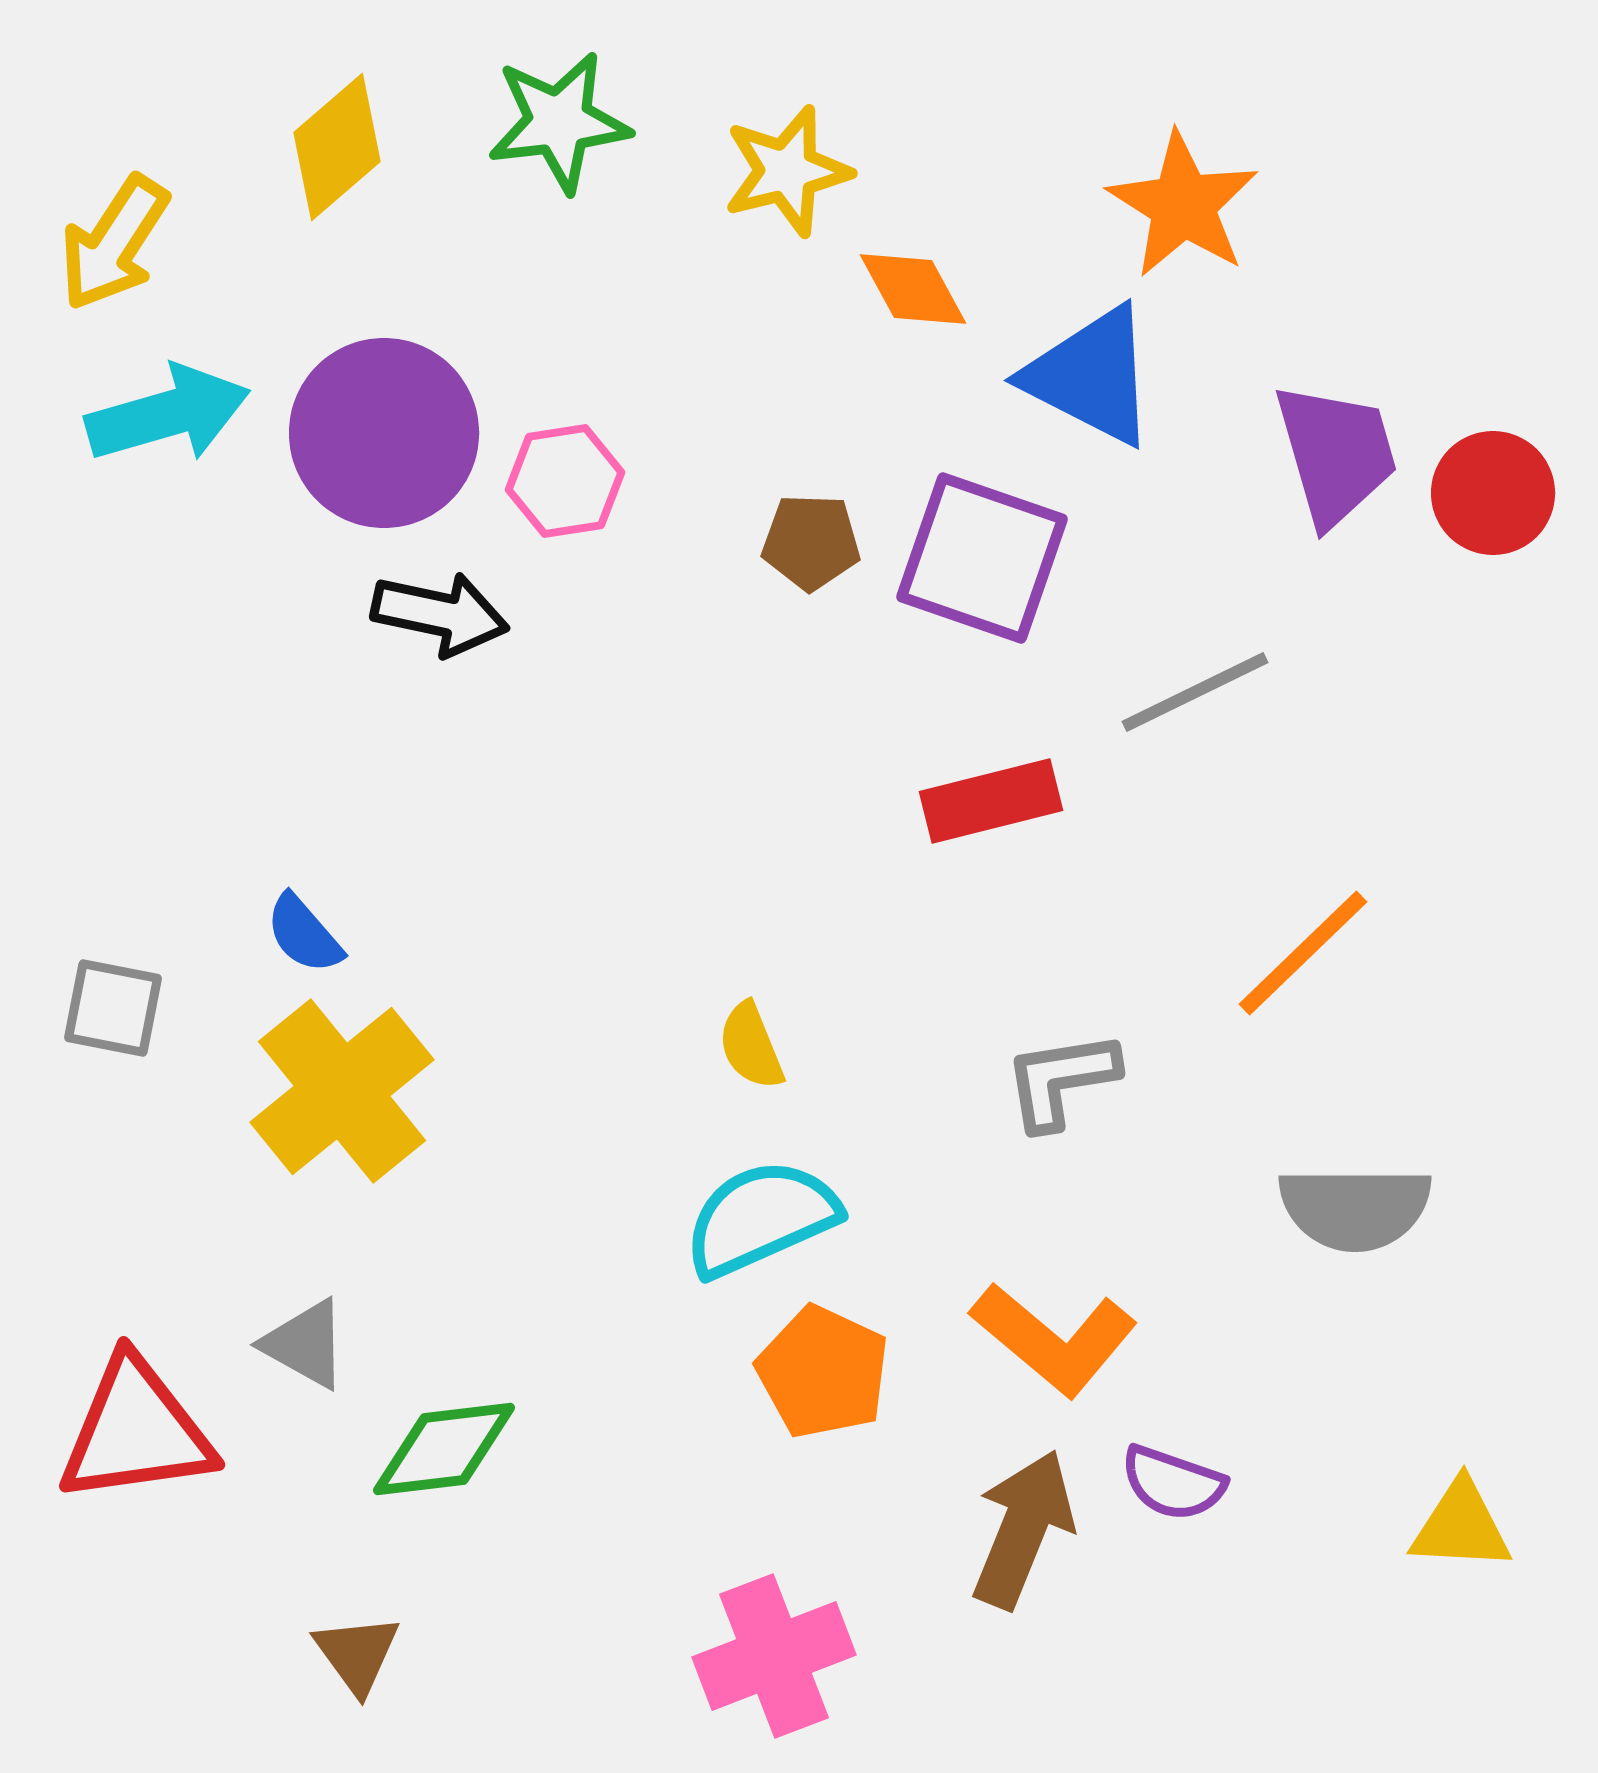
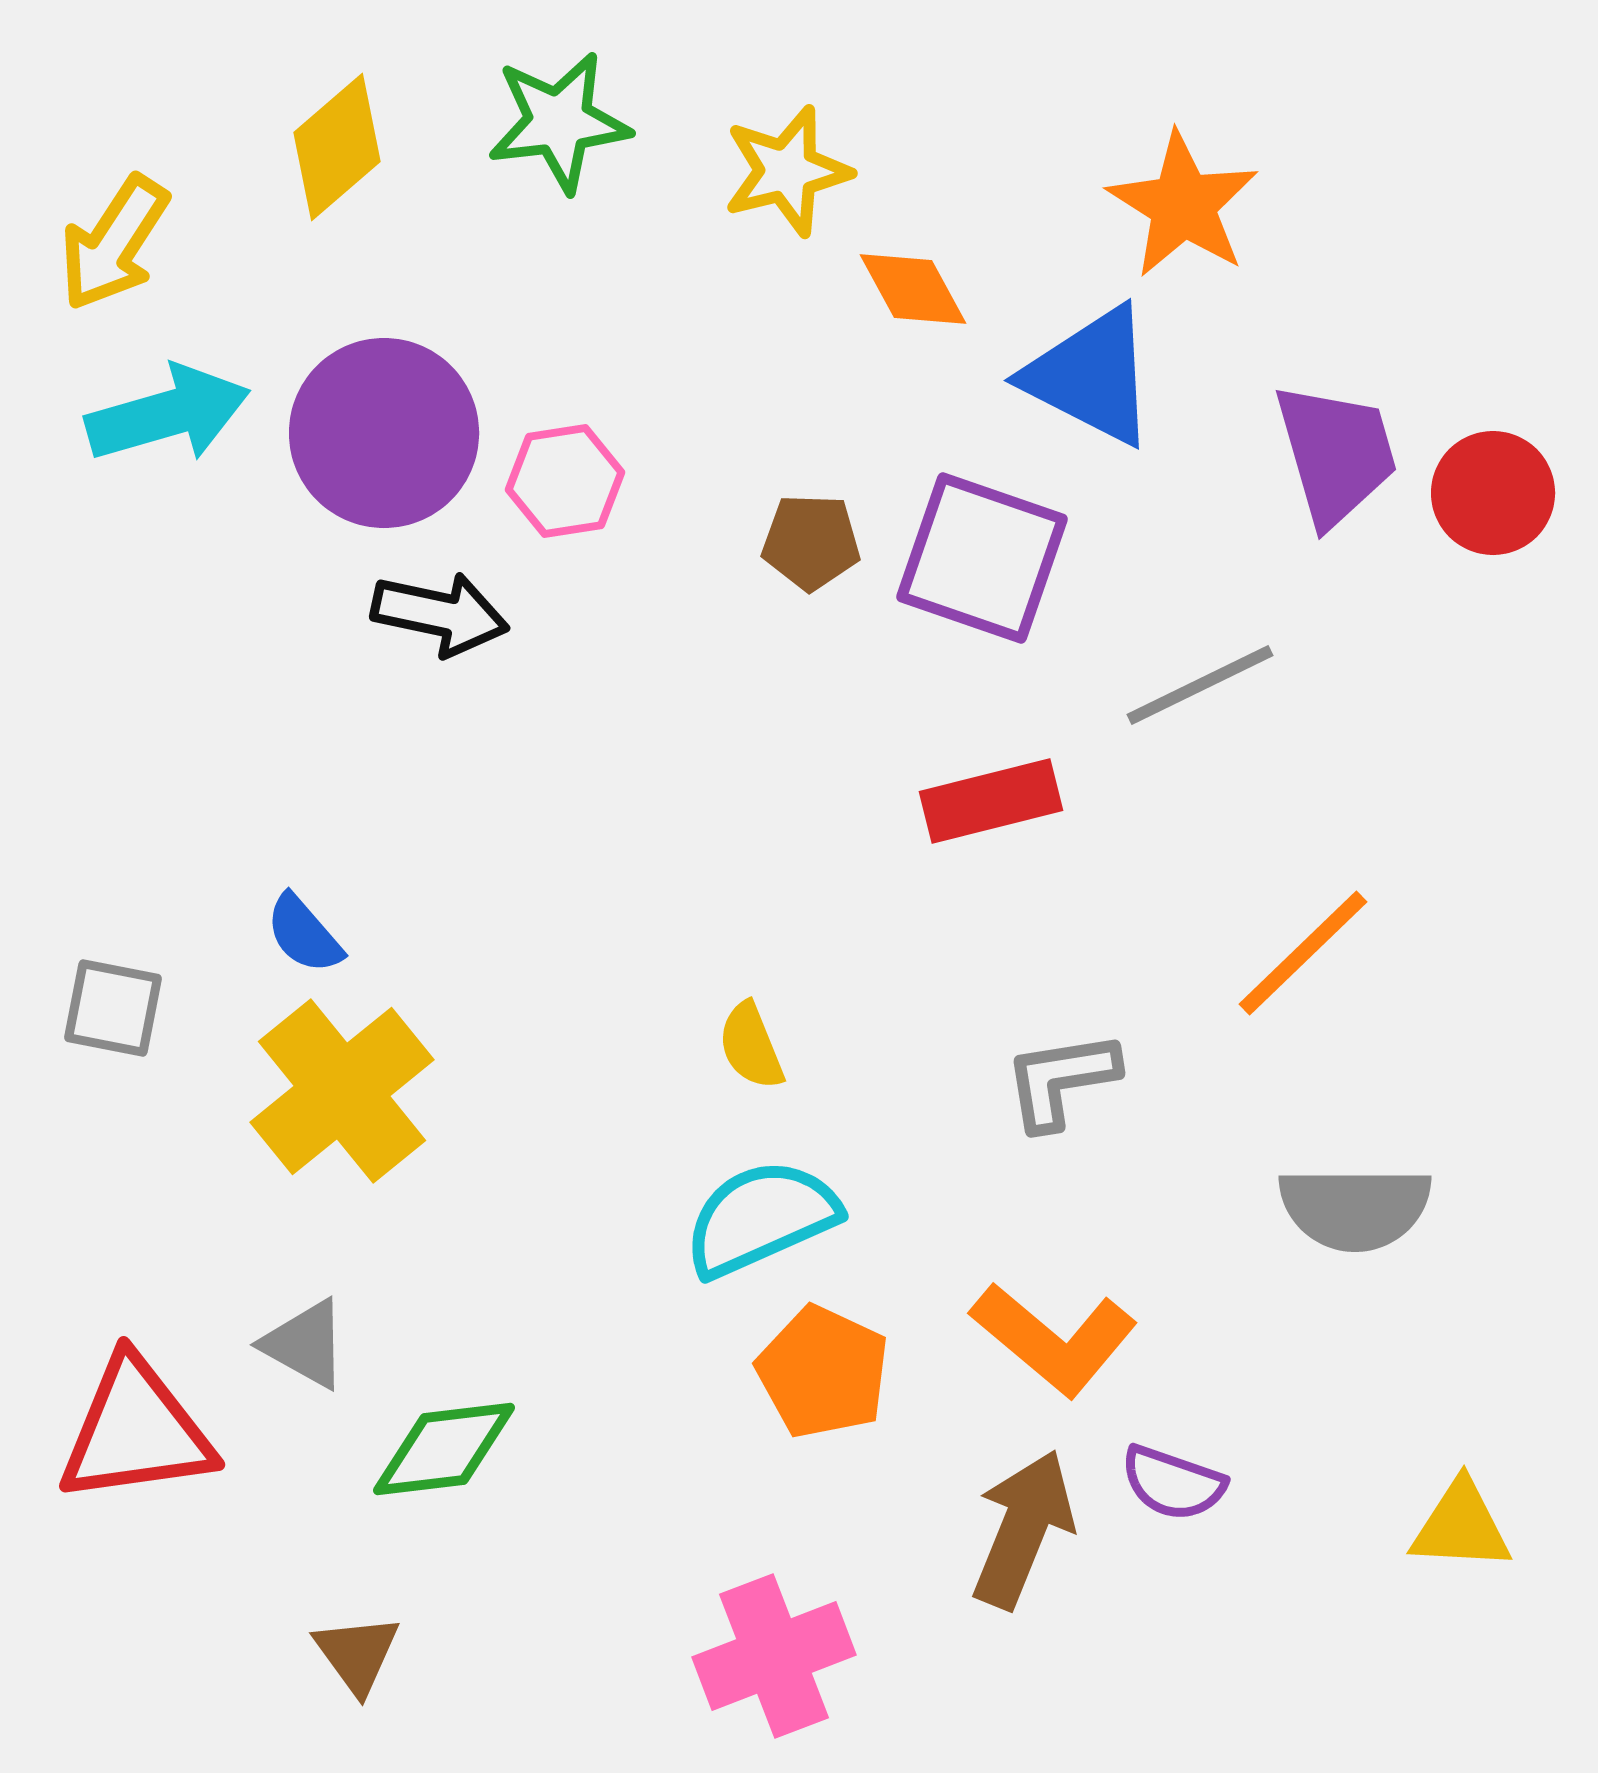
gray line: moved 5 px right, 7 px up
